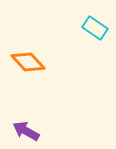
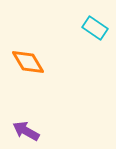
orange diamond: rotated 12 degrees clockwise
